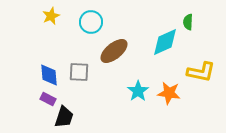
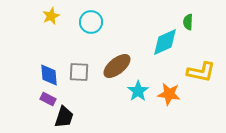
brown ellipse: moved 3 px right, 15 px down
orange star: moved 1 px down
